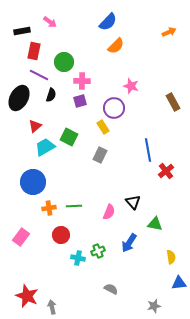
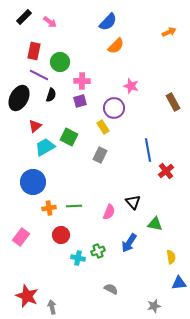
black rectangle: moved 2 px right, 14 px up; rotated 35 degrees counterclockwise
green circle: moved 4 px left
